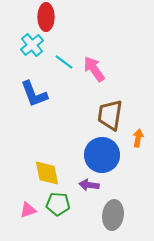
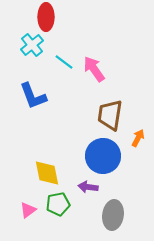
blue L-shape: moved 1 px left, 2 px down
orange arrow: rotated 18 degrees clockwise
blue circle: moved 1 px right, 1 px down
purple arrow: moved 1 px left, 2 px down
green pentagon: rotated 15 degrees counterclockwise
pink triangle: rotated 18 degrees counterclockwise
